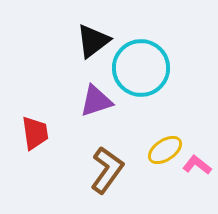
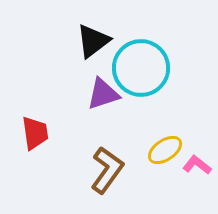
purple triangle: moved 7 px right, 7 px up
